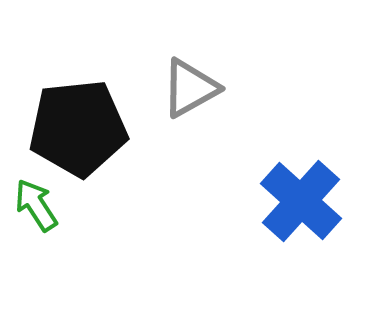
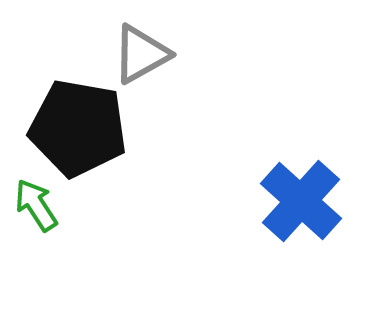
gray triangle: moved 49 px left, 34 px up
black pentagon: rotated 16 degrees clockwise
